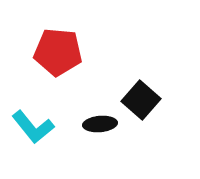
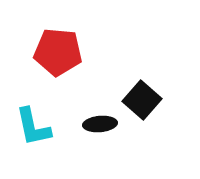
black square: moved 1 px right
cyan L-shape: rotated 27 degrees clockwise
